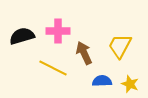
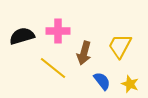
brown arrow: rotated 140 degrees counterclockwise
yellow line: rotated 12 degrees clockwise
blue semicircle: rotated 54 degrees clockwise
